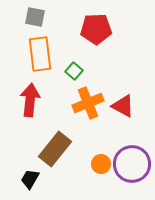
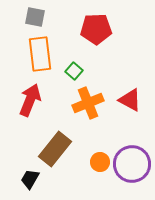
red arrow: rotated 16 degrees clockwise
red triangle: moved 7 px right, 6 px up
orange circle: moved 1 px left, 2 px up
